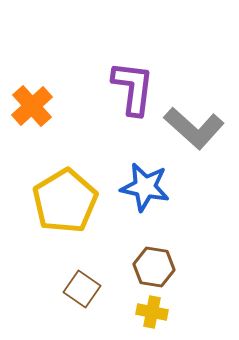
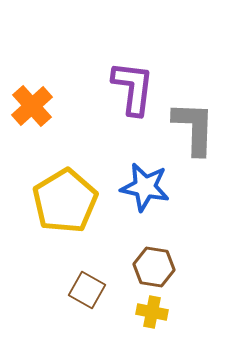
gray L-shape: rotated 130 degrees counterclockwise
brown square: moved 5 px right, 1 px down; rotated 6 degrees counterclockwise
